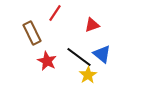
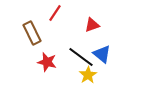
black line: moved 2 px right
red star: moved 1 px down; rotated 12 degrees counterclockwise
